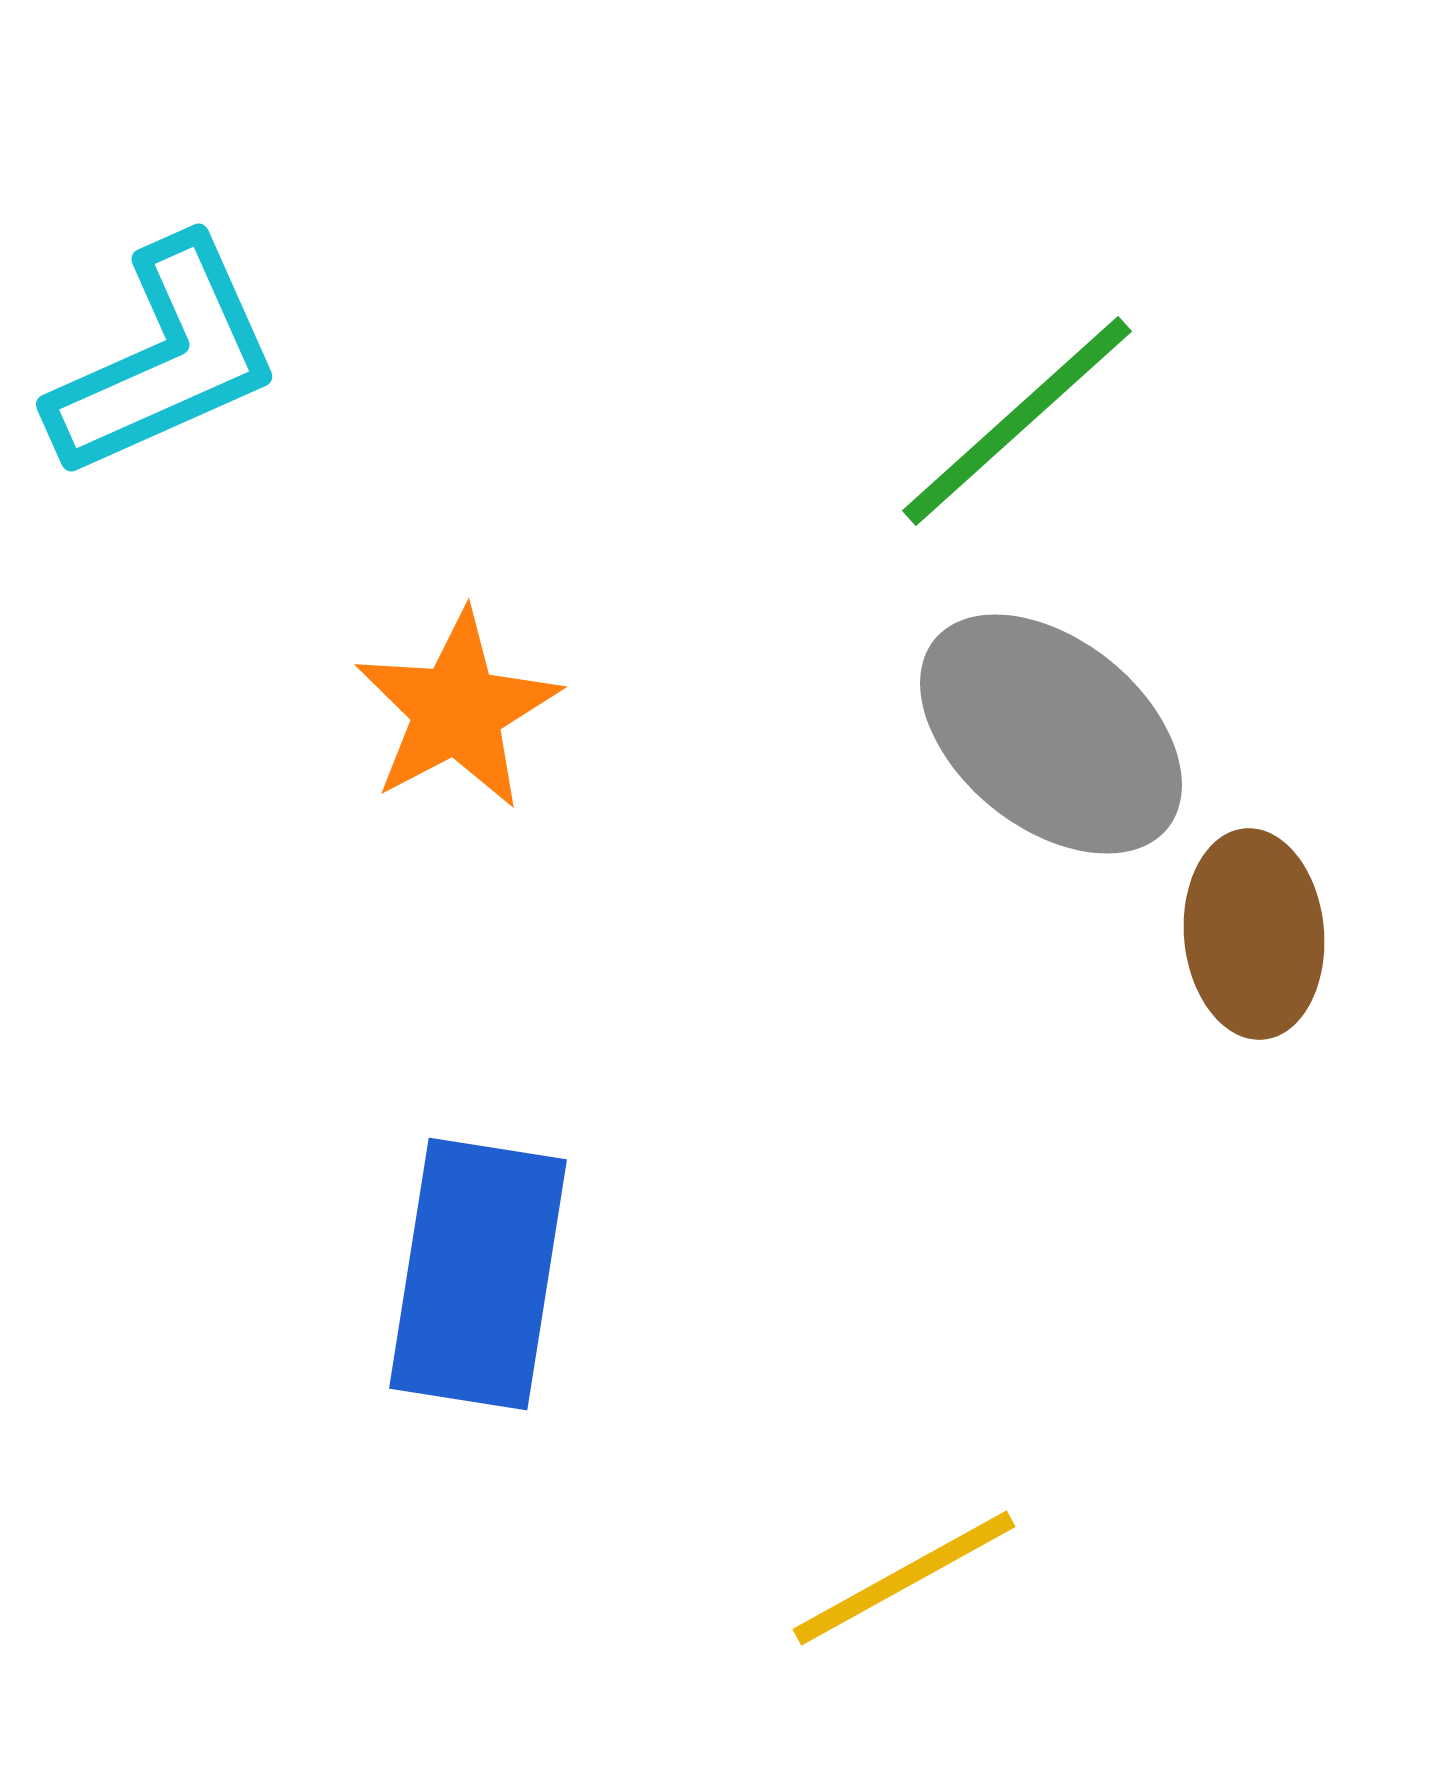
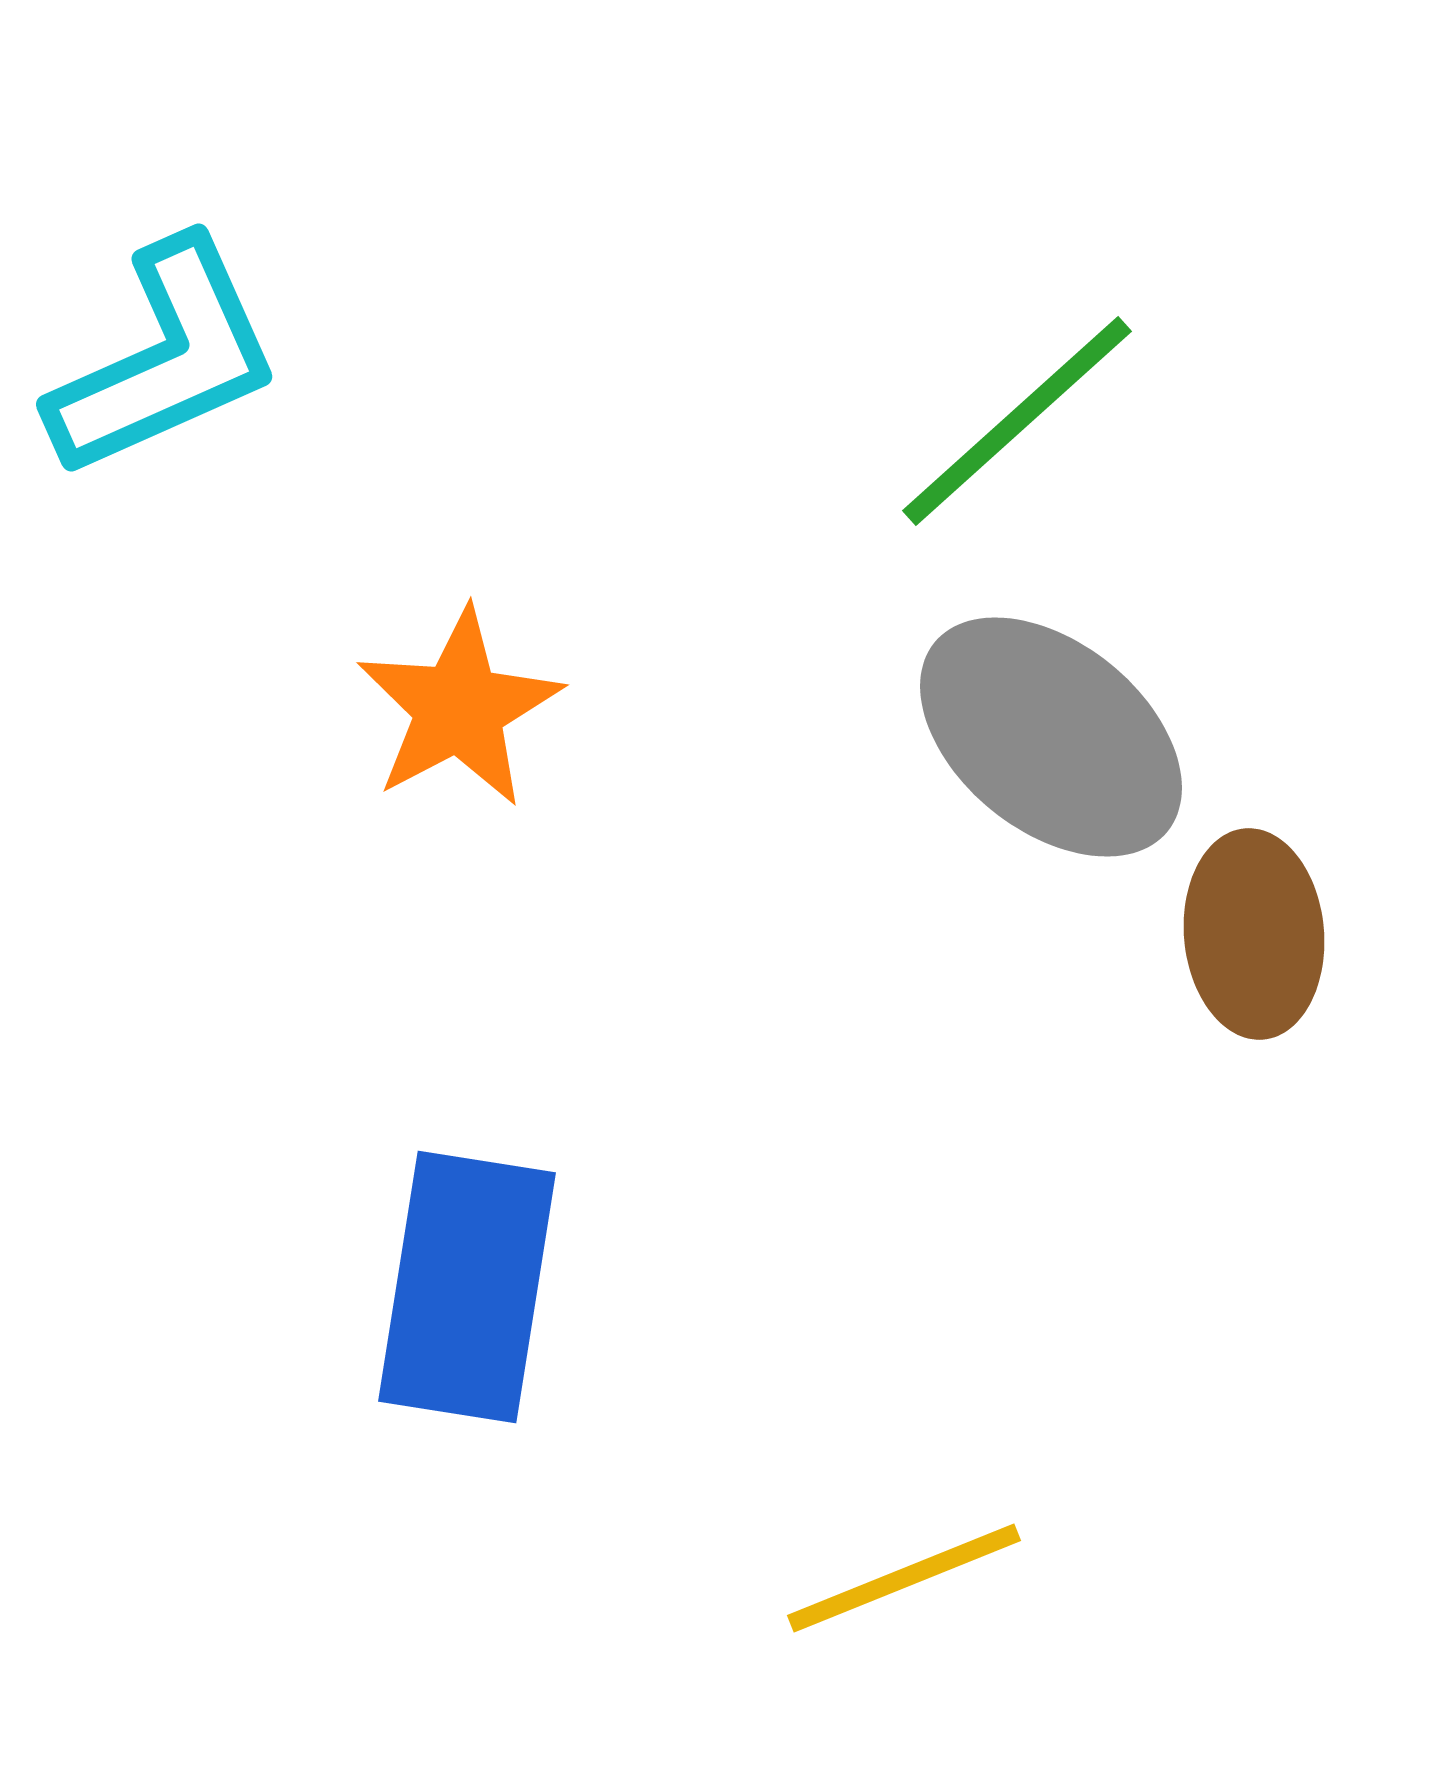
orange star: moved 2 px right, 2 px up
gray ellipse: moved 3 px down
blue rectangle: moved 11 px left, 13 px down
yellow line: rotated 7 degrees clockwise
